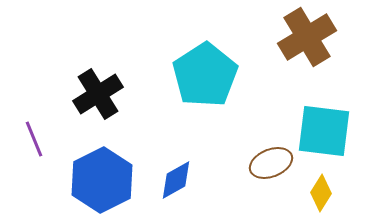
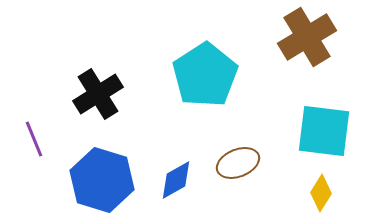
brown ellipse: moved 33 px left
blue hexagon: rotated 16 degrees counterclockwise
